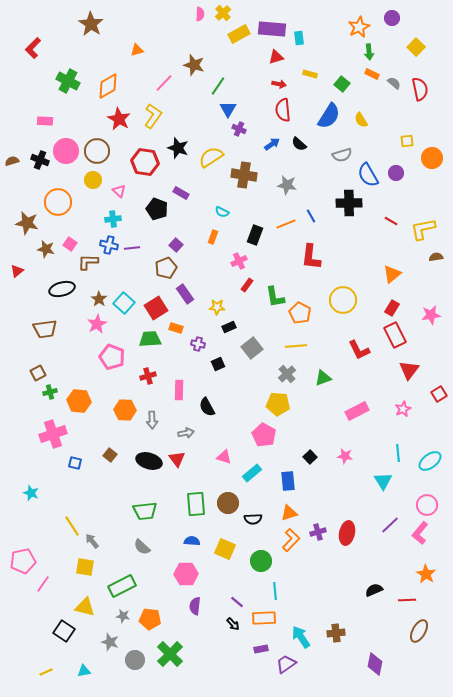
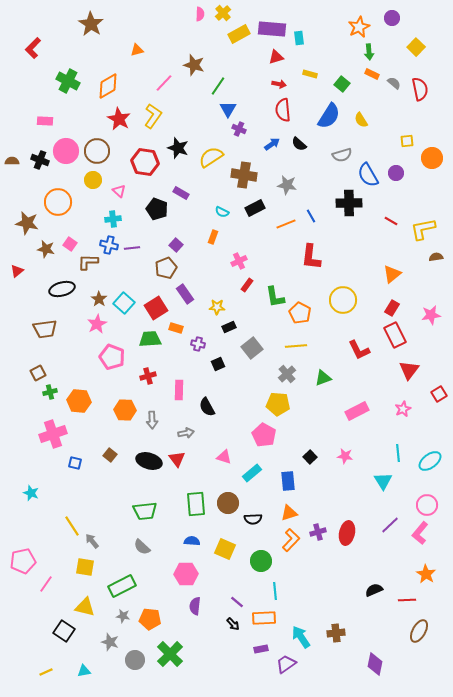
brown semicircle at (12, 161): rotated 16 degrees clockwise
black rectangle at (255, 235): moved 27 px up; rotated 42 degrees clockwise
pink line at (43, 584): moved 3 px right
